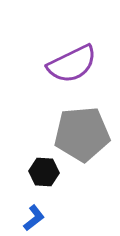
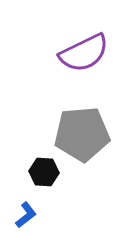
purple semicircle: moved 12 px right, 11 px up
blue L-shape: moved 8 px left, 3 px up
